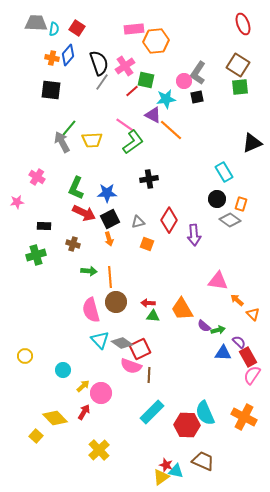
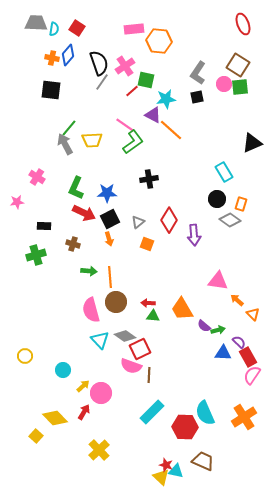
orange hexagon at (156, 41): moved 3 px right; rotated 10 degrees clockwise
pink circle at (184, 81): moved 40 px right, 3 px down
gray arrow at (62, 142): moved 3 px right, 2 px down
gray triangle at (138, 222): rotated 24 degrees counterclockwise
gray diamond at (122, 343): moved 3 px right, 7 px up
orange cross at (244, 417): rotated 30 degrees clockwise
red hexagon at (187, 425): moved 2 px left, 2 px down
yellow triangle at (161, 477): rotated 42 degrees counterclockwise
